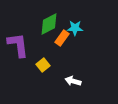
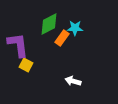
yellow square: moved 17 px left; rotated 24 degrees counterclockwise
